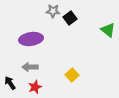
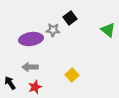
gray star: moved 19 px down
